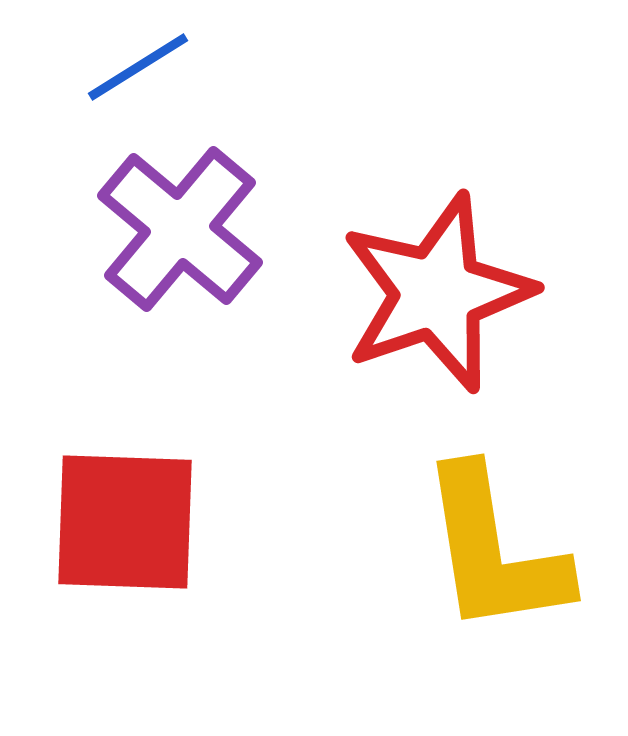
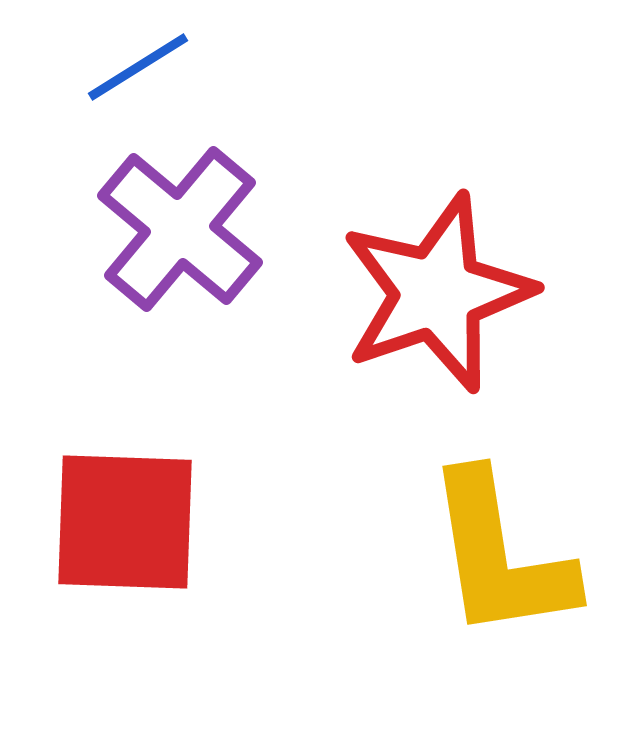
yellow L-shape: moved 6 px right, 5 px down
